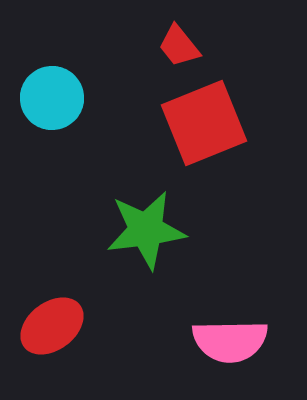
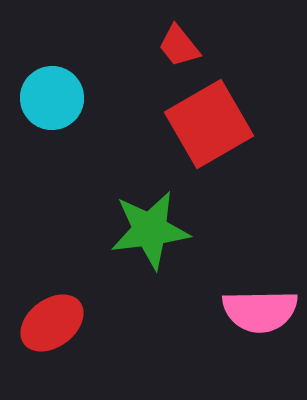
red square: moved 5 px right, 1 px down; rotated 8 degrees counterclockwise
green star: moved 4 px right
red ellipse: moved 3 px up
pink semicircle: moved 30 px right, 30 px up
